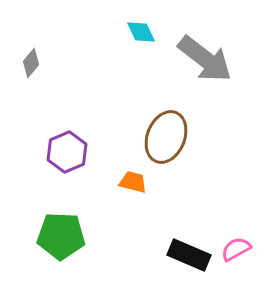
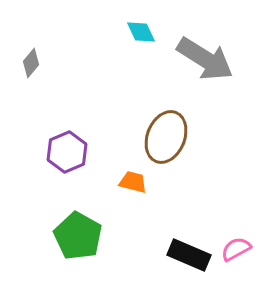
gray arrow: rotated 6 degrees counterclockwise
green pentagon: moved 17 px right; rotated 27 degrees clockwise
